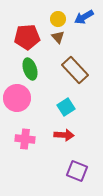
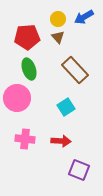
green ellipse: moved 1 px left
red arrow: moved 3 px left, 6 px down
purple square: moved 2 px right, 1 px up
